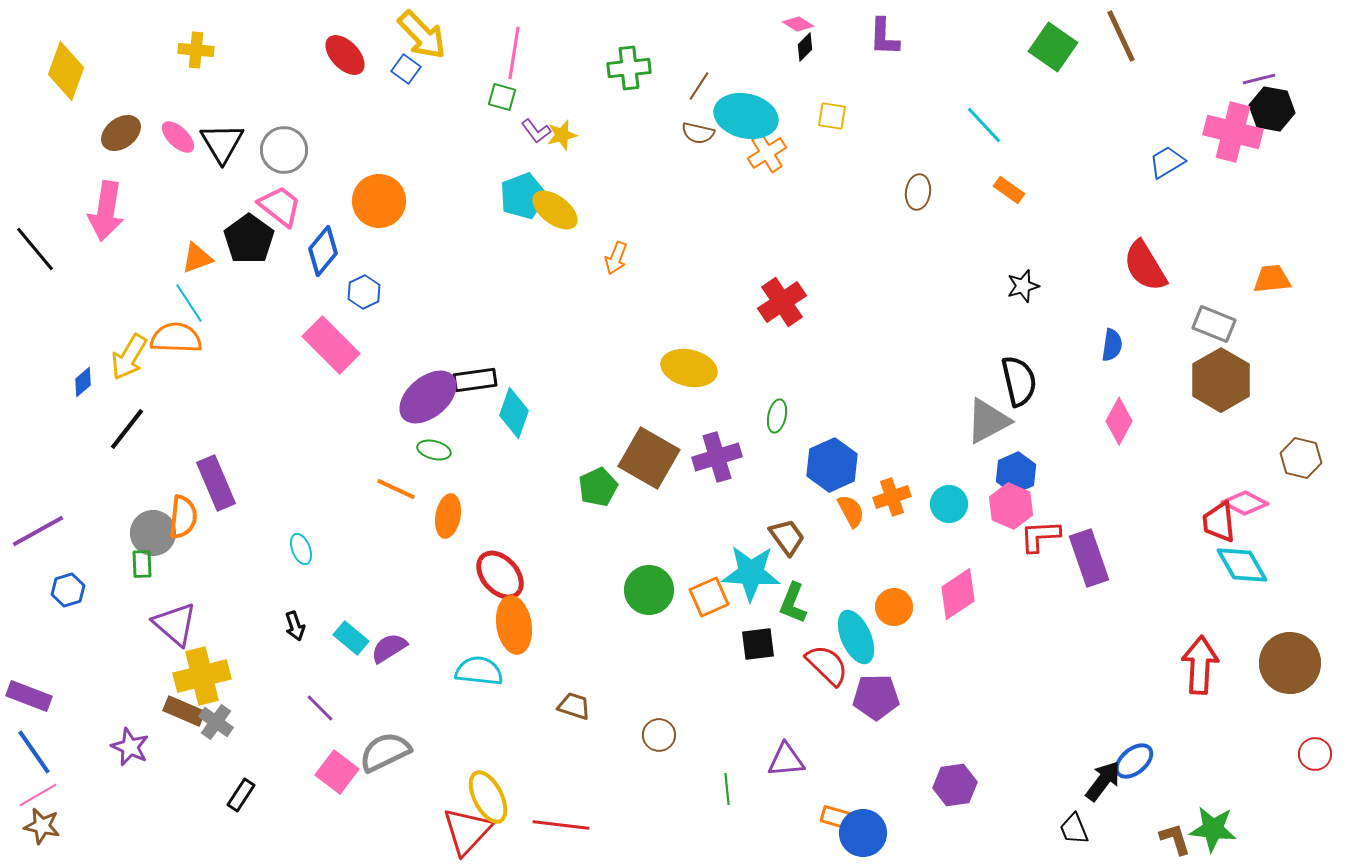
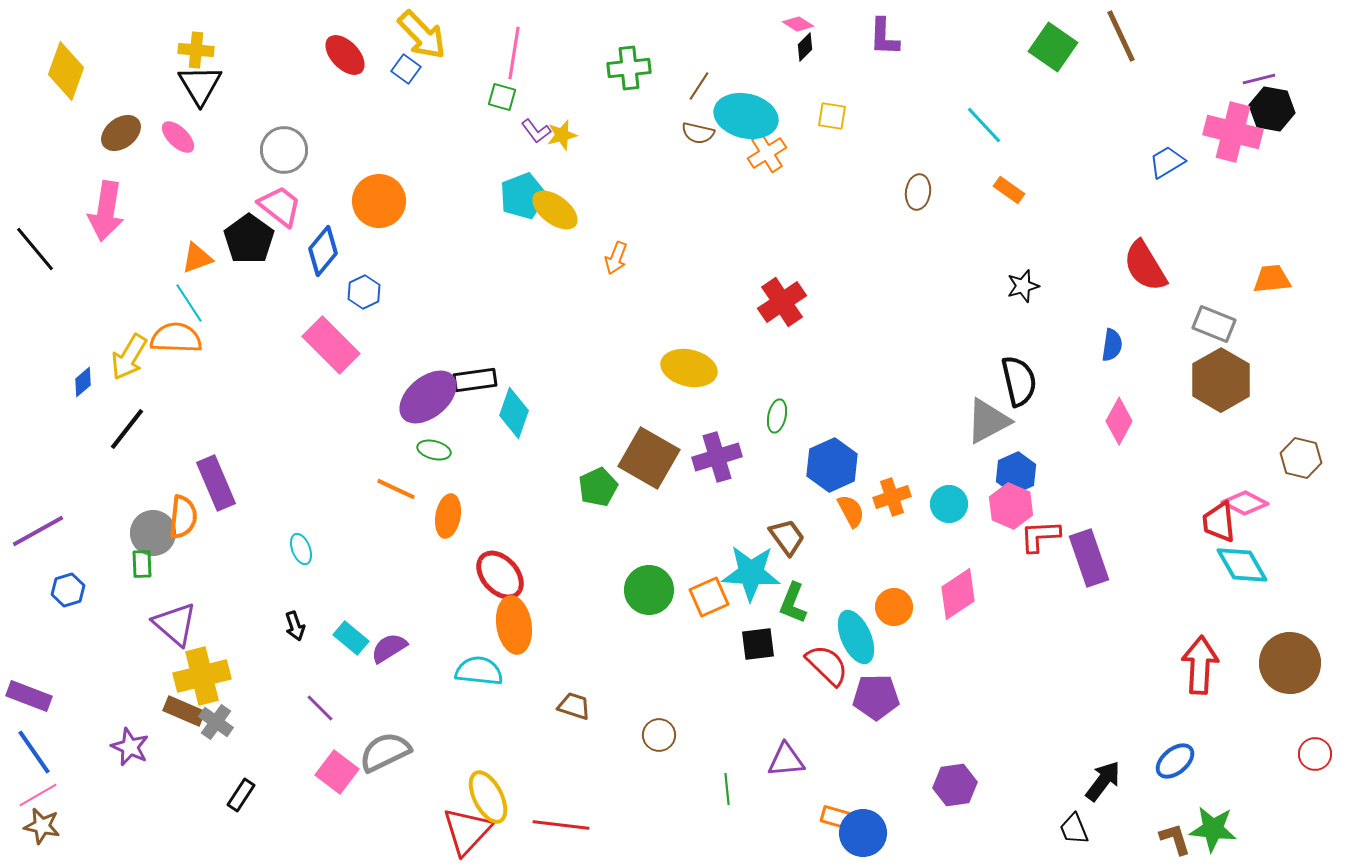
black triangle at (222, 143): moved 22 px left, 58 px up
blue ellipse at (1134, 761): moved 41 px right
